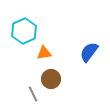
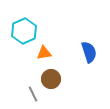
blue semicircle: rotated 125 degrees clockwise
